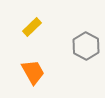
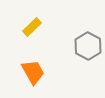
gray hexagon: moved 2 px right
